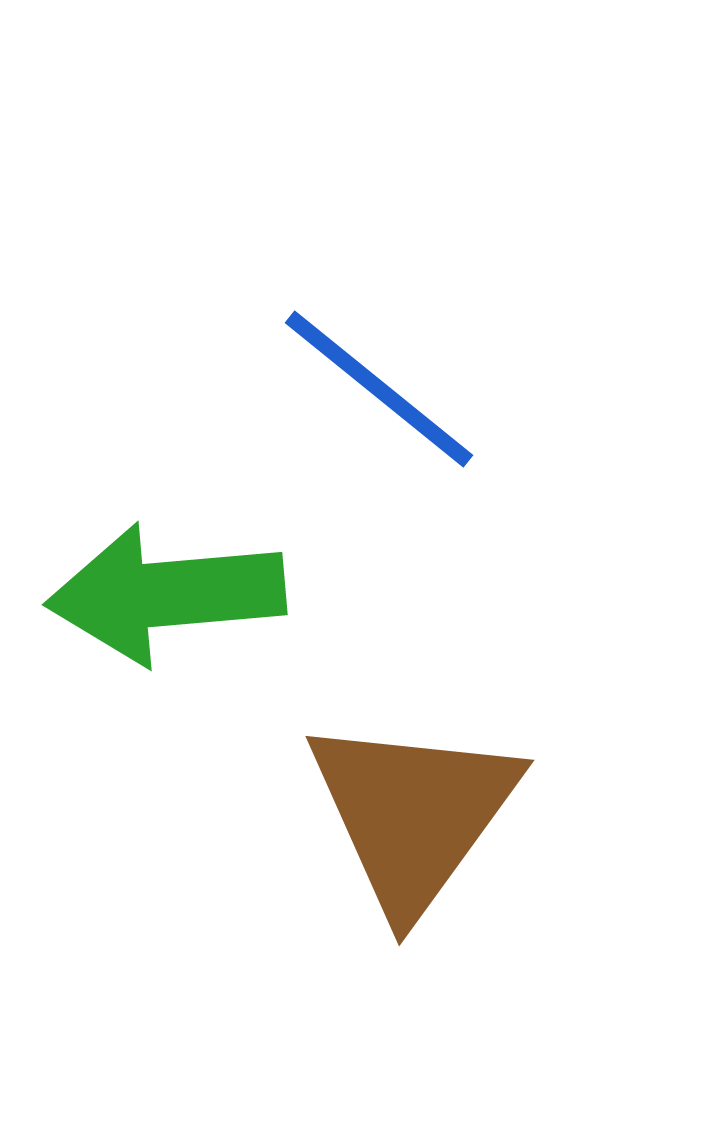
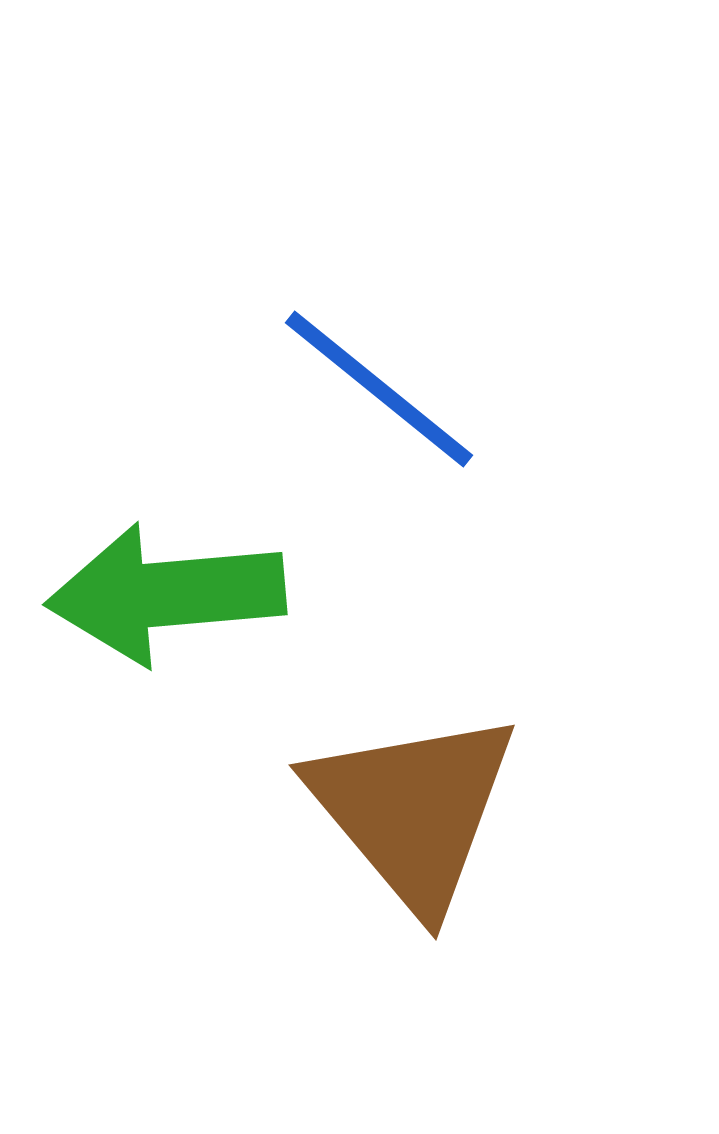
brown triangle: moved 4 px up; rotated 16 degrees counterclockwise
